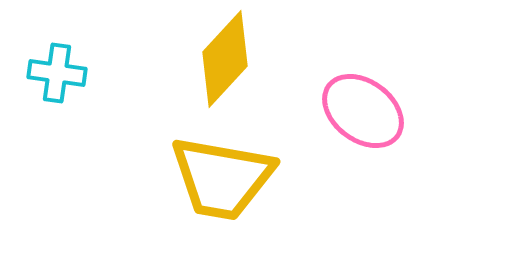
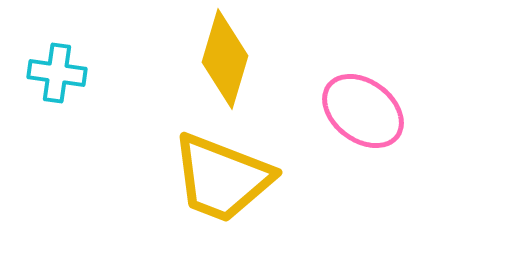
yellow diamond: rotated 26 degrees counterclockwise
yellow trapezoid: rotated 11 degrees clockwise
